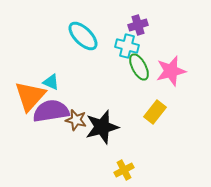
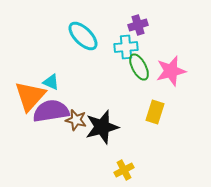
cyan cross: moved 1 px left, 1 px down; rotated 20 degrees counterclockwise
yellow rectangle: rotated 20 degrees counterclockwise
